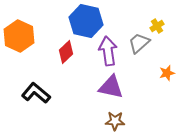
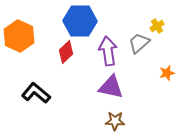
blue hexagon: moved 6 px left; rotated 12 degrees counterclockwise
